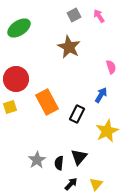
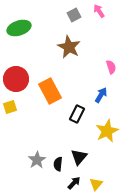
pink arrow: moved 5 px up
green ellipse: rotated 15 degrees clockwise
orange rectangle: moved 3 px right, 11 px up
black semicircle: moved 1 px left, 1 px down
black arrow: moved 3 px right, 1 px up
